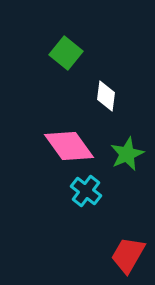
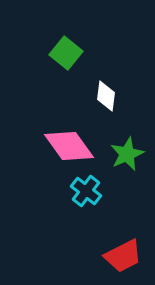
red trapezoid: moved 5 px left, 1 px down; rotated 147 degrees counterclockwise
